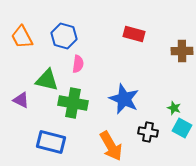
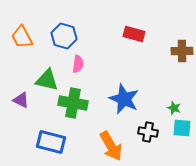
cyan square: rotated 24 degrees counterclockwise
